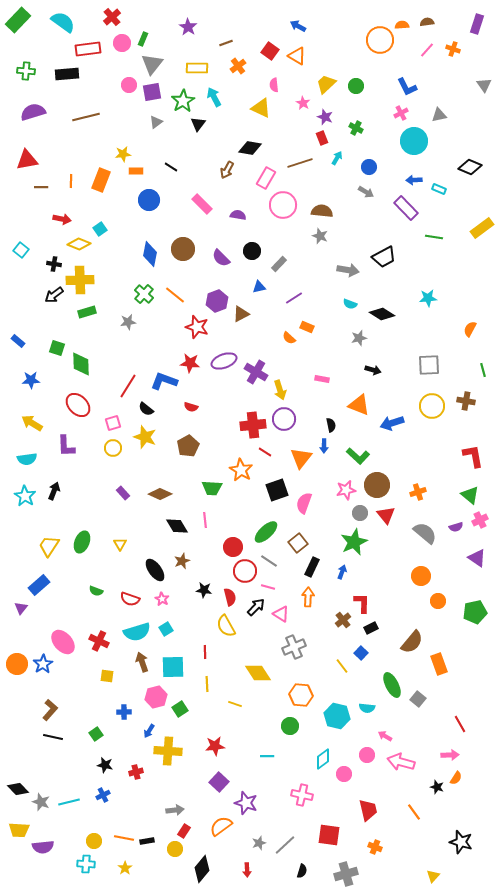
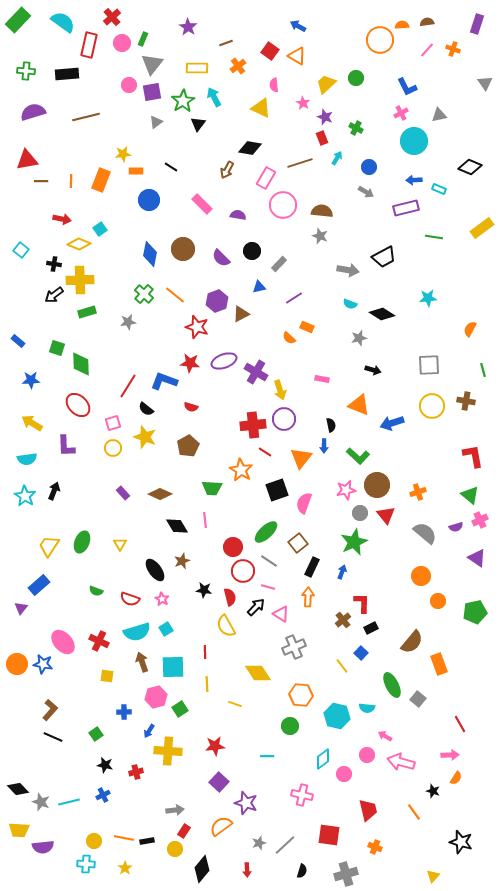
red rectangle at (88, 49): moved 1 px right, 4 px up; rotated 70 degrees counterclockwise
gray triangle at (484, 85): moved 1 px right, 2 px up
green circle at (356, 86): moved 8 px up
brown line at (41, 187): moved 6 px up
purple rectangle at (406, 208): rotated 60 degrees counterclockwise
red circle at (245, 571): moved 2 px left
blue star at (43, 664): rotated 30 degrees counterclockwise
black line at (53, 737): rotated 12 degrees clockwise
black star at (437, 787): moved 4 px left, 4 px down
